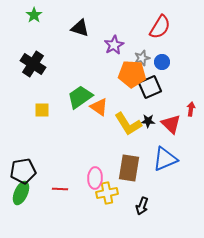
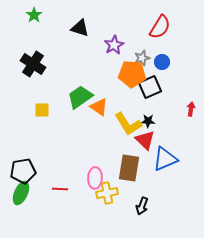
red triangle: moved 26 px left, 16 px down
